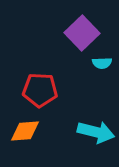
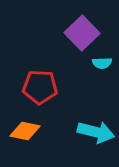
red pentagon: moved 3 px up
orange diamond: rotated 16 degrees clockwise
